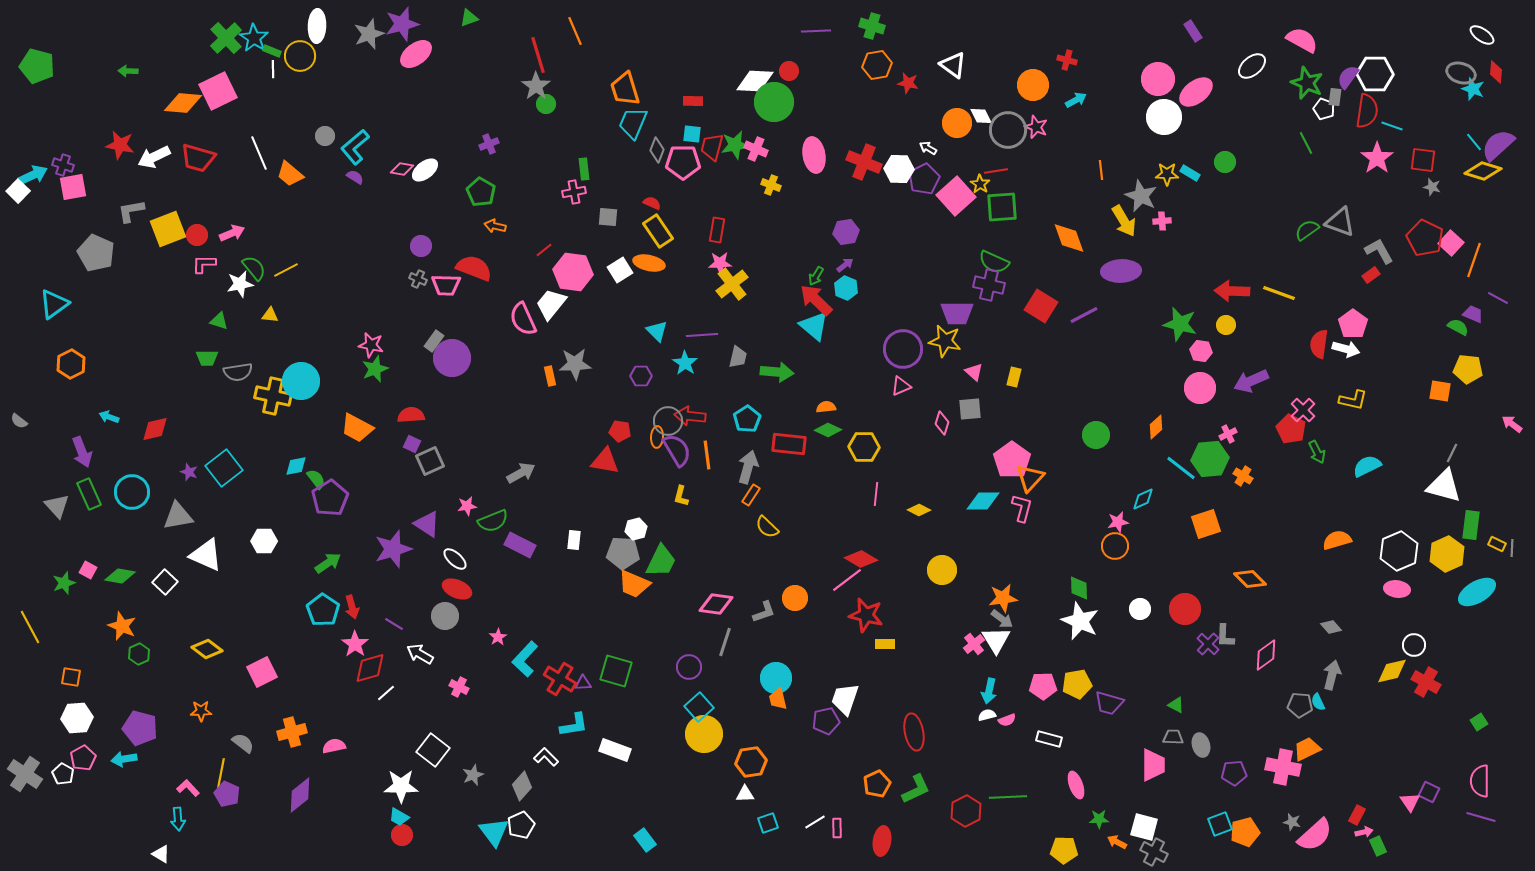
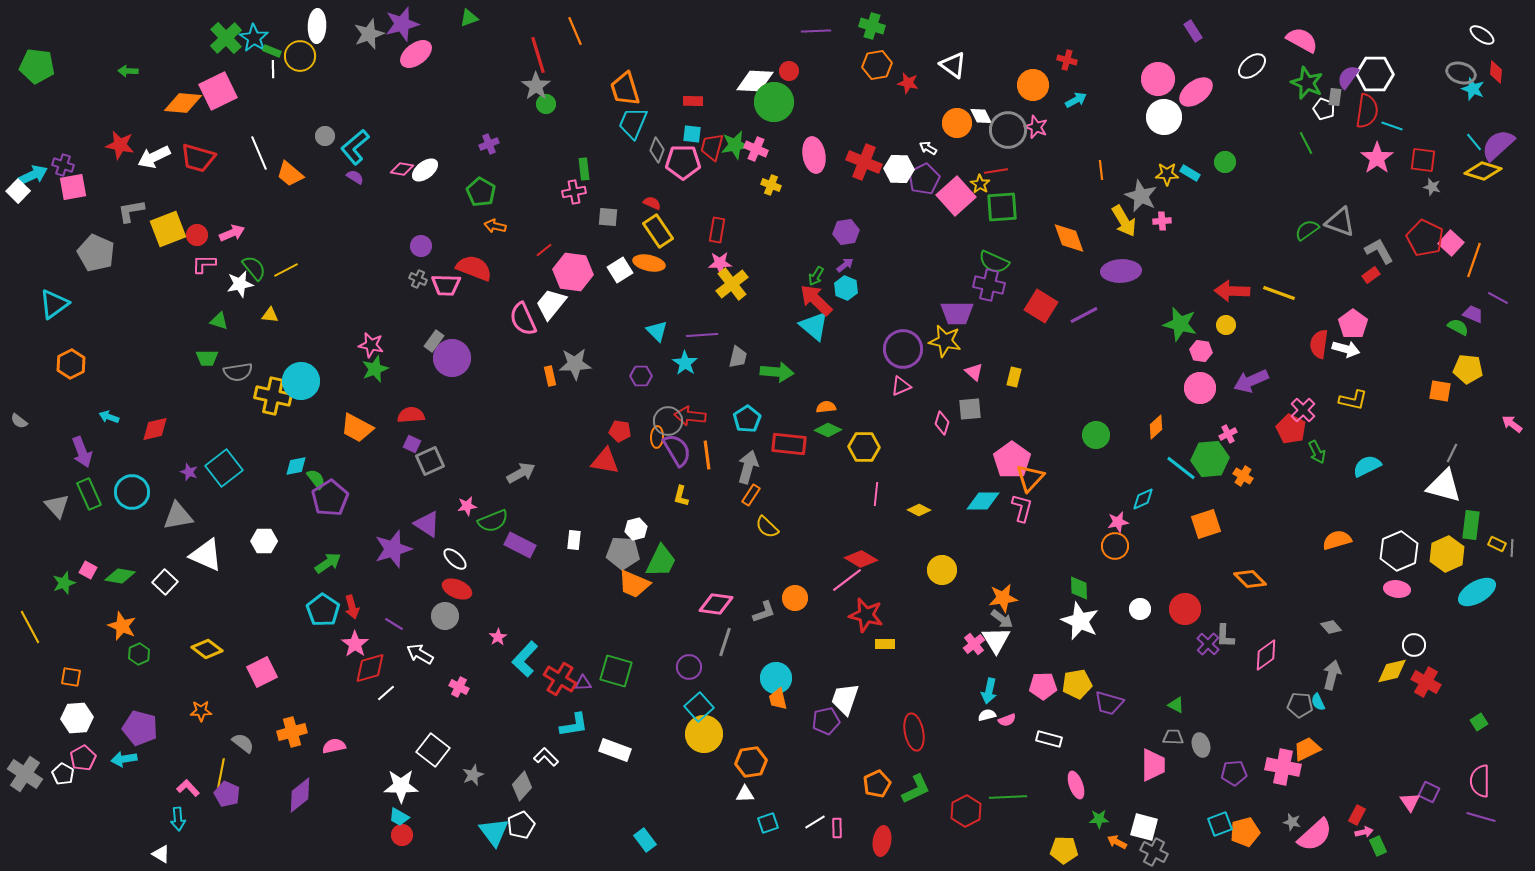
green pentagon at (37, 66): rotated 8 degrees counterclockwise
